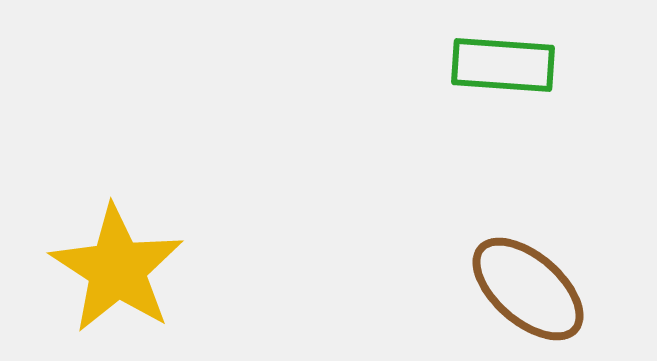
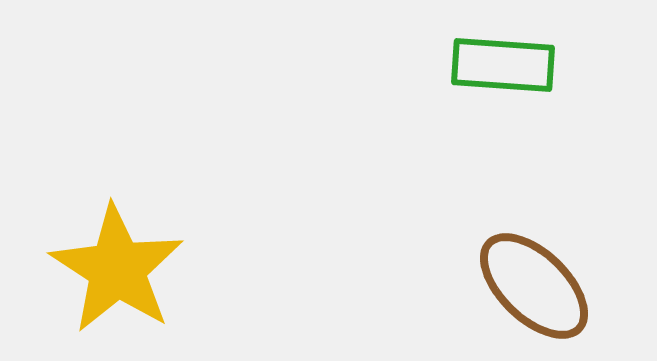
brown ellipse: moved 6 px right, 3 px up; rotated 3 degrees clockwise
